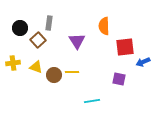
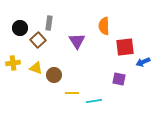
yellow triangle: moved 1 px down
yellow line: moved 21 px down
cyan line: moved 2 px right
